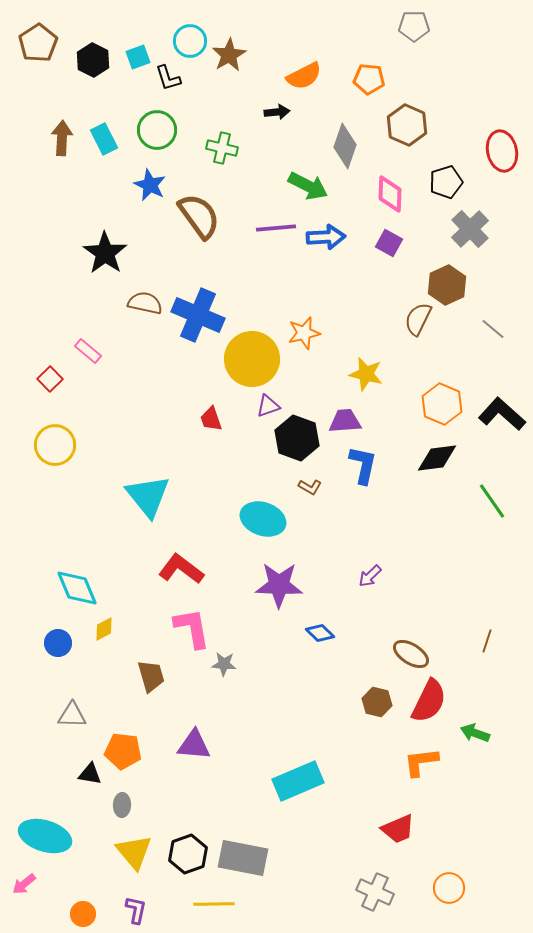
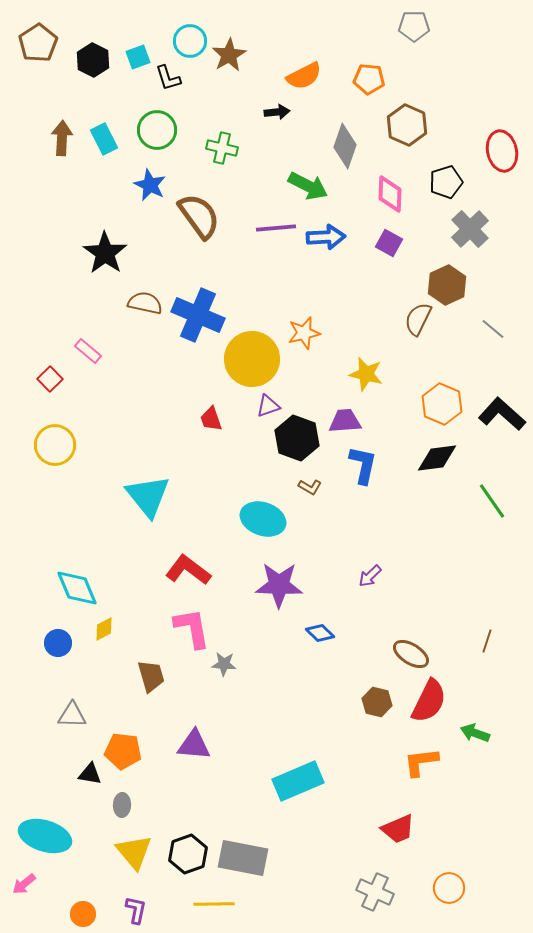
red L-shape at (181, 569): moved 7 px right, 1 px down
